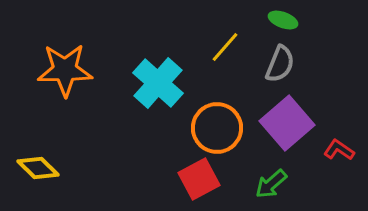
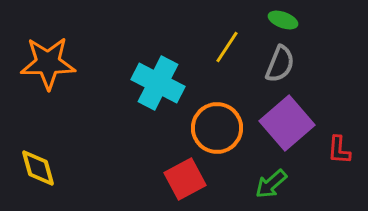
yellow line: moved 2 px right; rotated 8 degrees counterclockwise
orange star: moved 17 px left, 7 px up
cyan cross: rotated 15 degrees counterclockwise
red L-shape: rotated 120 degrees counterclockwise
yellow diamond: rotated 30 degrees clockwise
red square: moved 14 px left
